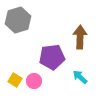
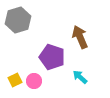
brown arrow: rotated 25 degrees counterclockwise
purple pentagon: rotated 25 degrees clockwise
yellow square: rotated 32 degrees clockwise
